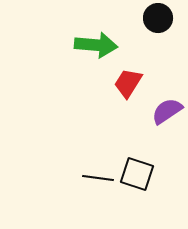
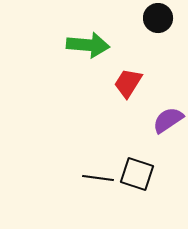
green arrow: moved 8 px left
purple semicircle: moved 1 px right, 9 px down
